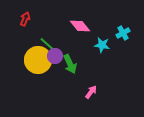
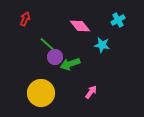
cyan cross: moved 5 px left, 13 px up
purple circle: moved 1 px down
yellow circle: moved 3 px right, 33 px down
green arrow: rotated 96 degrees clockwise
